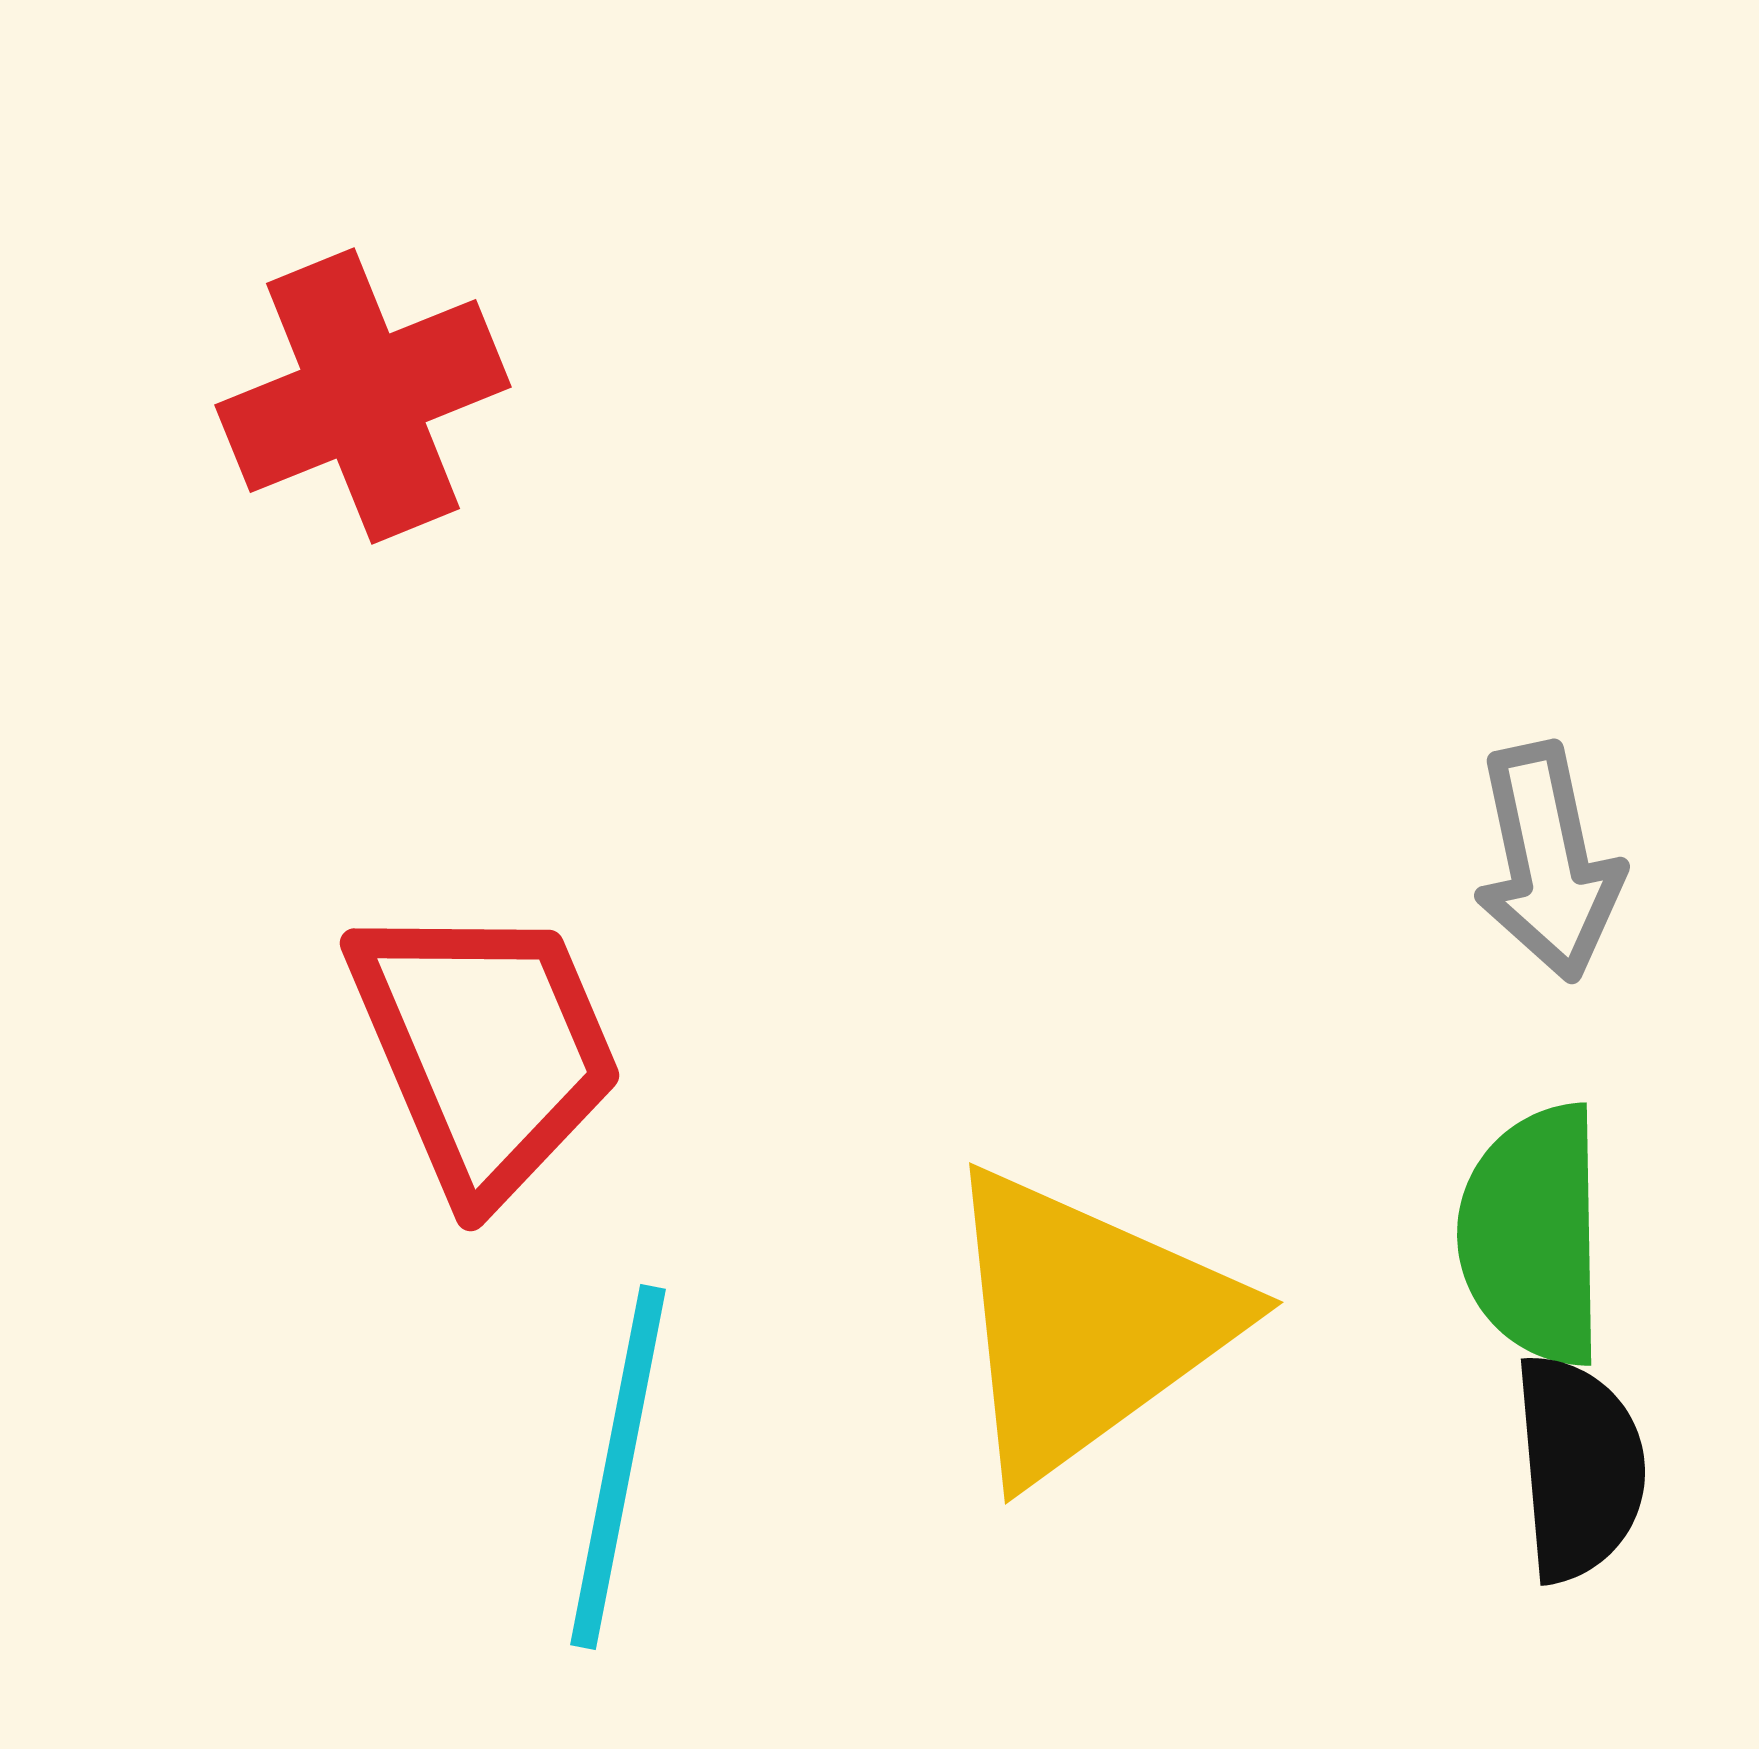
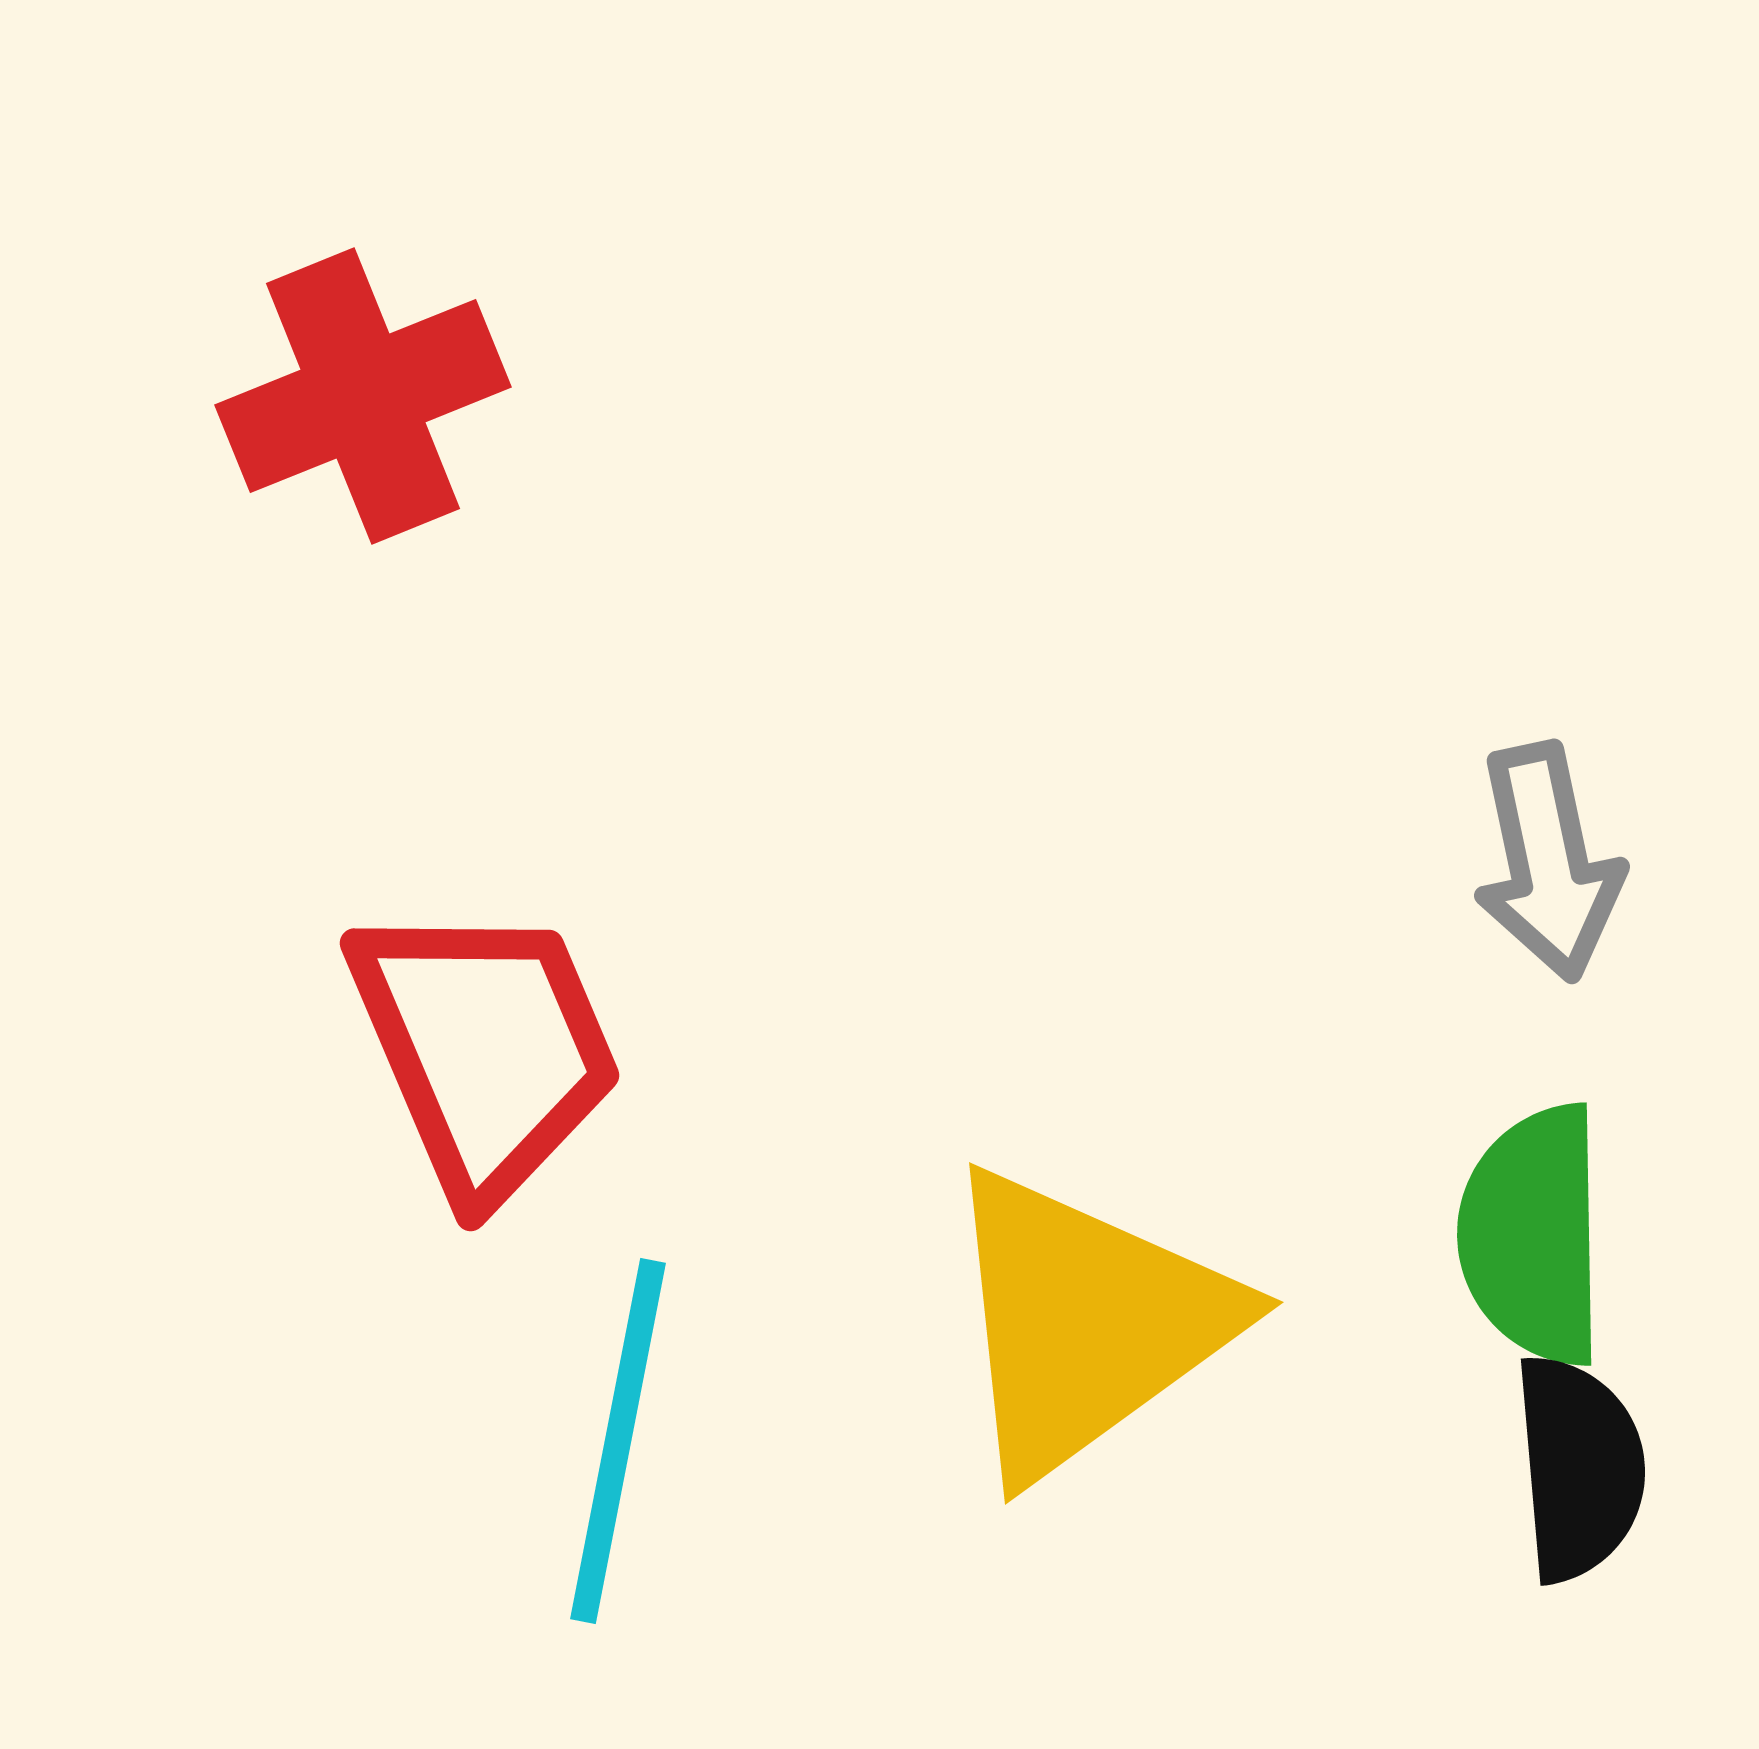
cyan line: moved 26 px up
